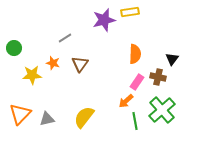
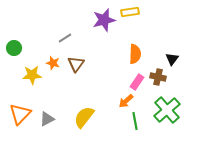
brown triangle: moved 4 px left
green cross: moved 5 px right
gray triangle: rotated 14 degrees counterclockwise
